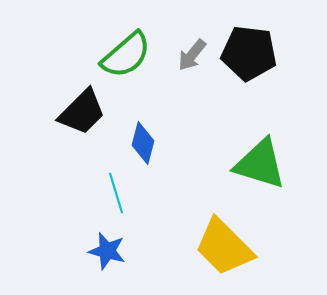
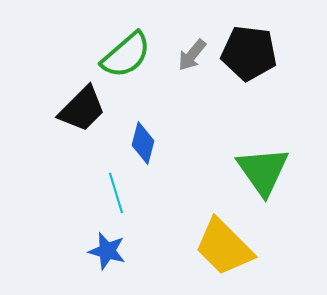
black trapezoid: moved 3 px up
green triangle: moved 3 px right, 7 px down; rotated 38 degrees clockwise
